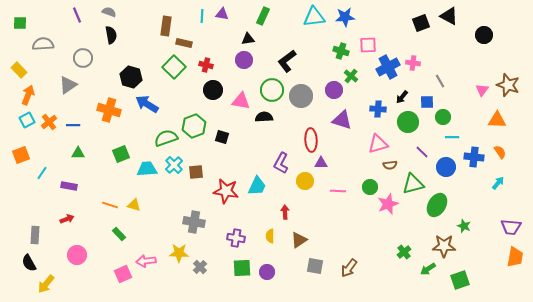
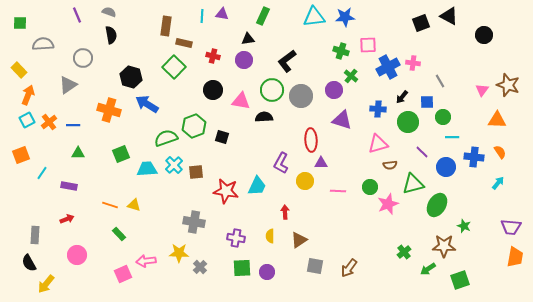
red cross at (206, 65): moved 7 px right, 9 px up
